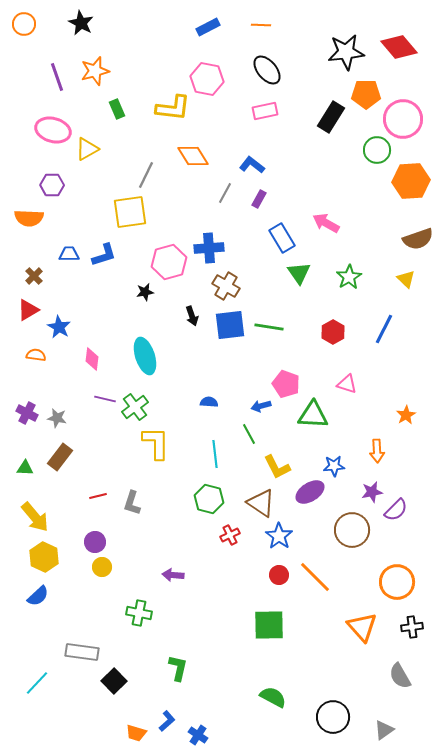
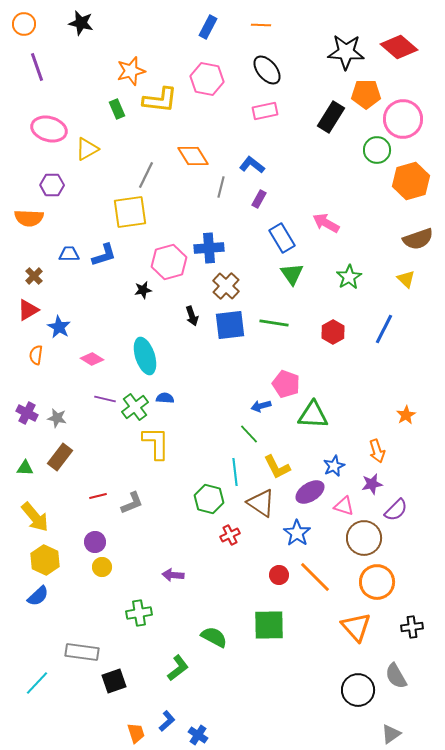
black star at (81, 23): rotated 15 degrees counterclockwise
blue rectangle at (208, 27): rotated 35 degrees counterclockwise
red diamond at (399, 47): rotated 9 degrees counterclockwise
black star at (346, 52): rotated 9 degrees clockwise
orange star at (95, 71): moved 36 px right
purple line at (57, 77): moved 20 px left, 10 px up
yellow L-shape at (173, 108): moved 13 px left, 8 px up
pink ellipse at (53, 130): moved 4 px left, 1 px up
orange hexagon at (411, 181): rotated 12 degrees counterclockwise
gray line at (225, 193): moved 4 px left, 6 px up; rotated 15 degrees counterclockwise
green triangle at (299, 273): moved 7 px left, 1 px down
brown cross at (226, 286): rotated 12 degrees clockwise
black star at (145, 292): moved 2 px left, 2 px up
green line at (269, 327): moved 5 px right, 4 px up
orange semicircle at (36, 355): rotated 90 degrees counterclockwise
pink diamond at (92, 359): rotated 65 degrees counterclockwise
pink triangle at (347, 384): moved 3 px left, 122 px down
blue semicircle at (209, 402): moved 44 px left, 4 px up
green line at (249, 434): rotated 15 degrees counterclockwise
orange arrow at (377, 451): rotated 15 degrees counterclockwise
cyan line at (215, 454): moved 20 px right, 18 px down
blue star at (334, 466): rotated 20 degrees counterclockwise
purple star at (372, 492): moved 8 px up
gray L-shape at (132, 503): rotated 130 degrees counterclockwise
brown circle at (352, 530): moved 12 px right, 8 px down
blue star at (279, 536): moved 18 px right, 3 px up
yellow hexagon at (44, 557): moved 1 px right, 3 px down
orange circle at (397, 582): moved 20 px left
green cross at (139, 613): rotated 20 degrees counterclockwise
orange triangle at (362, 627): moved 6 px left
green L-shape at (178, 668): rotated 40 degrees clockwise
gray semicircle at (400, 676): moved 4 px left
black square at (114, 681): rotated 25 degrees clockwise
green semicircle at (273, 697): moved 59 px left, 60 px up
black circle at (333, 717): moved 25 px right, 27 px up
gray triangle at (384, 730): moved 7 px right, 4 px down
orange trapezoid at (136, 733): rotated 125 degrees counterclockwise
